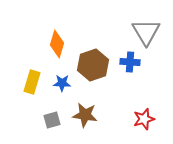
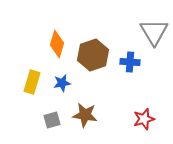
gray triangle: moved 8 px right
brown hexagon: moved 10 px up
blue star: rotated 12 degrees counterclockwise
